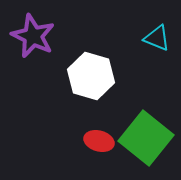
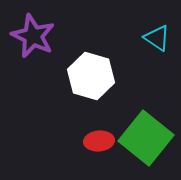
cyan triangle: rotated 12 degrees clockwise
red ellipse: rotated 20 degrees counterclockwise
